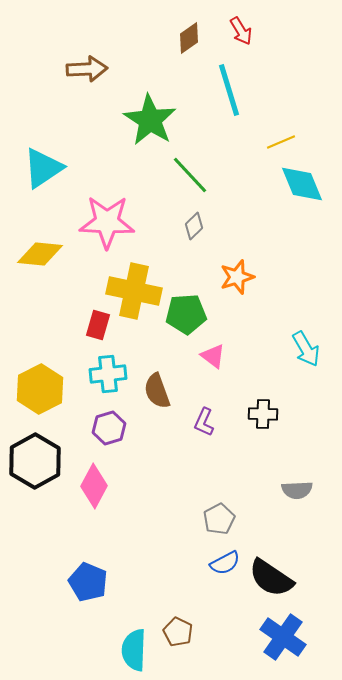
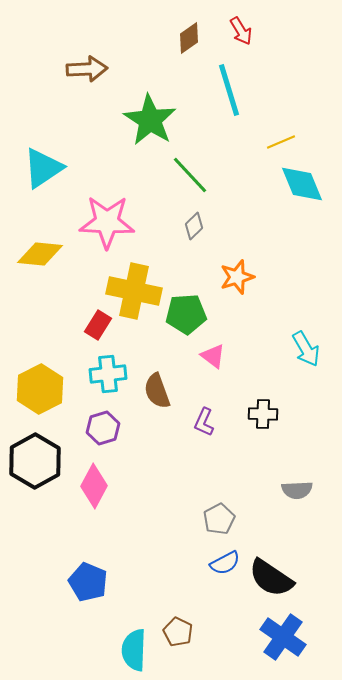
red rectangle: rotated 16 degrees clockwise
purple hexagon: moved 6 px left
